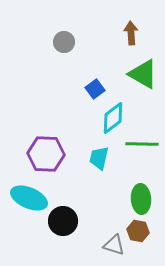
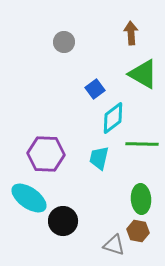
cyan ellipse: rotated 12 degrees clockwise
